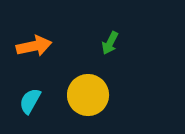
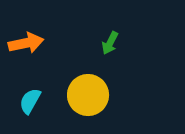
orange arrow: moved 8 px left, 3 px up
